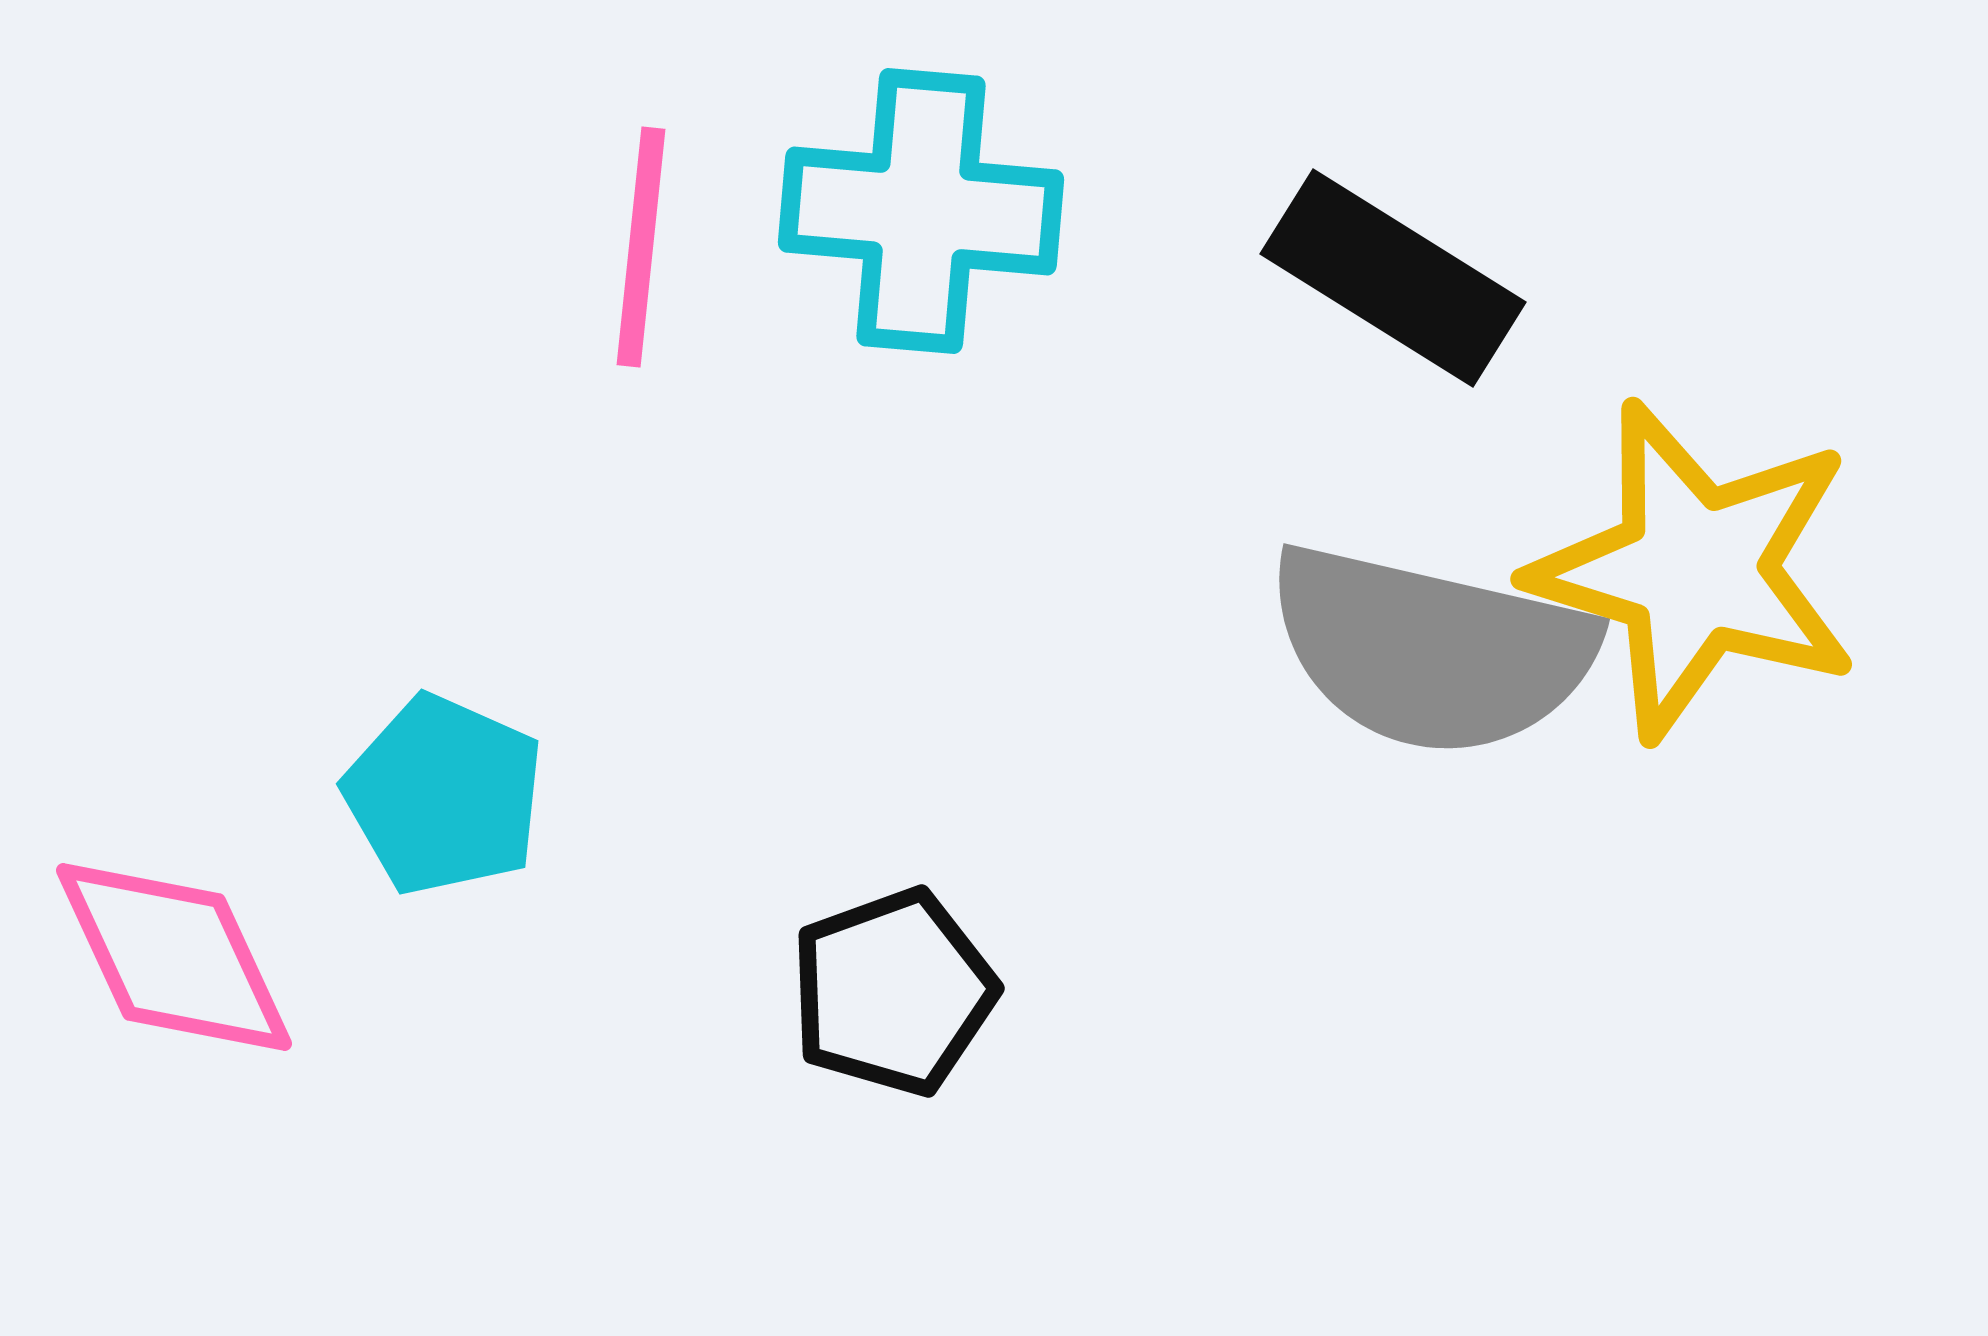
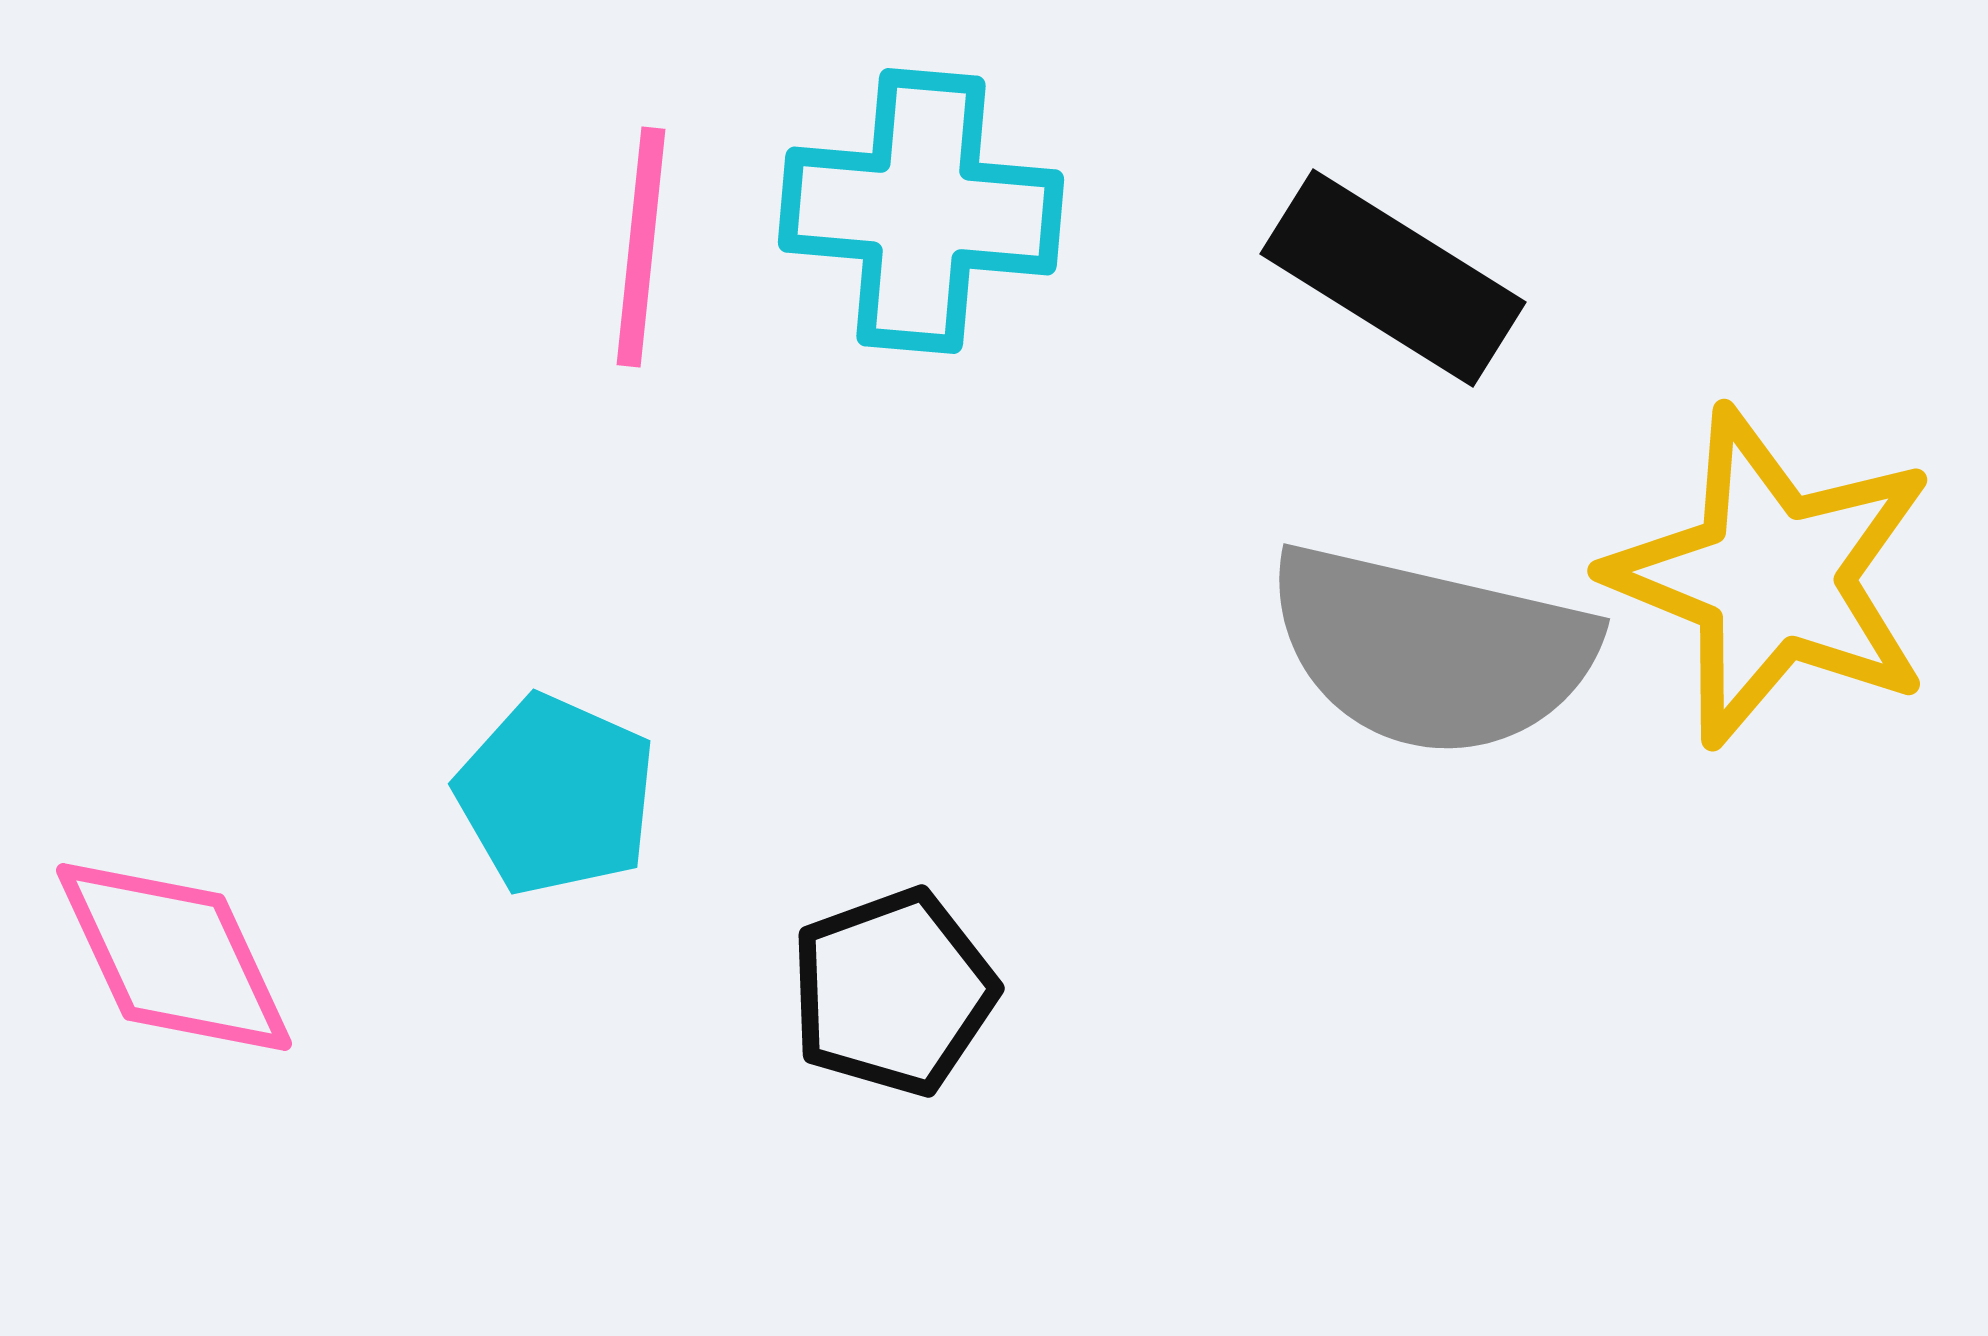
yellow star: moved 77 px right, 7 px down; rotated 5 degrees clockwise
cyan pentagon: moved 112 px right
